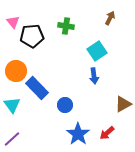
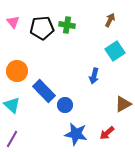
brown arrow: moved 2 px down
green cross: moved 1 px right, 1 px up
black pentagon: moved 10 px right, 8 px up
cyan square: moved 18 px right
orange circle: moved 1 px right
blue arrow: rotated 21 degrees clockwise
blue rectangle: moved 7 px right, 3 px down
cyan triangle: rotated 12 degrees counterclockwise
blue star: moved 2 px left; rotated 25 degrees counterclockwise
purple line: rotated 18 degrees counterclockwise
